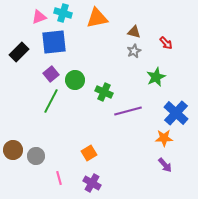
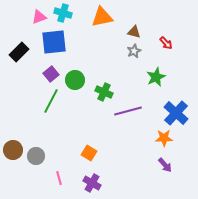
orange triangle: moved 5 px right, 1 px up
orange square: rotated 28 degrees counterclockwise
